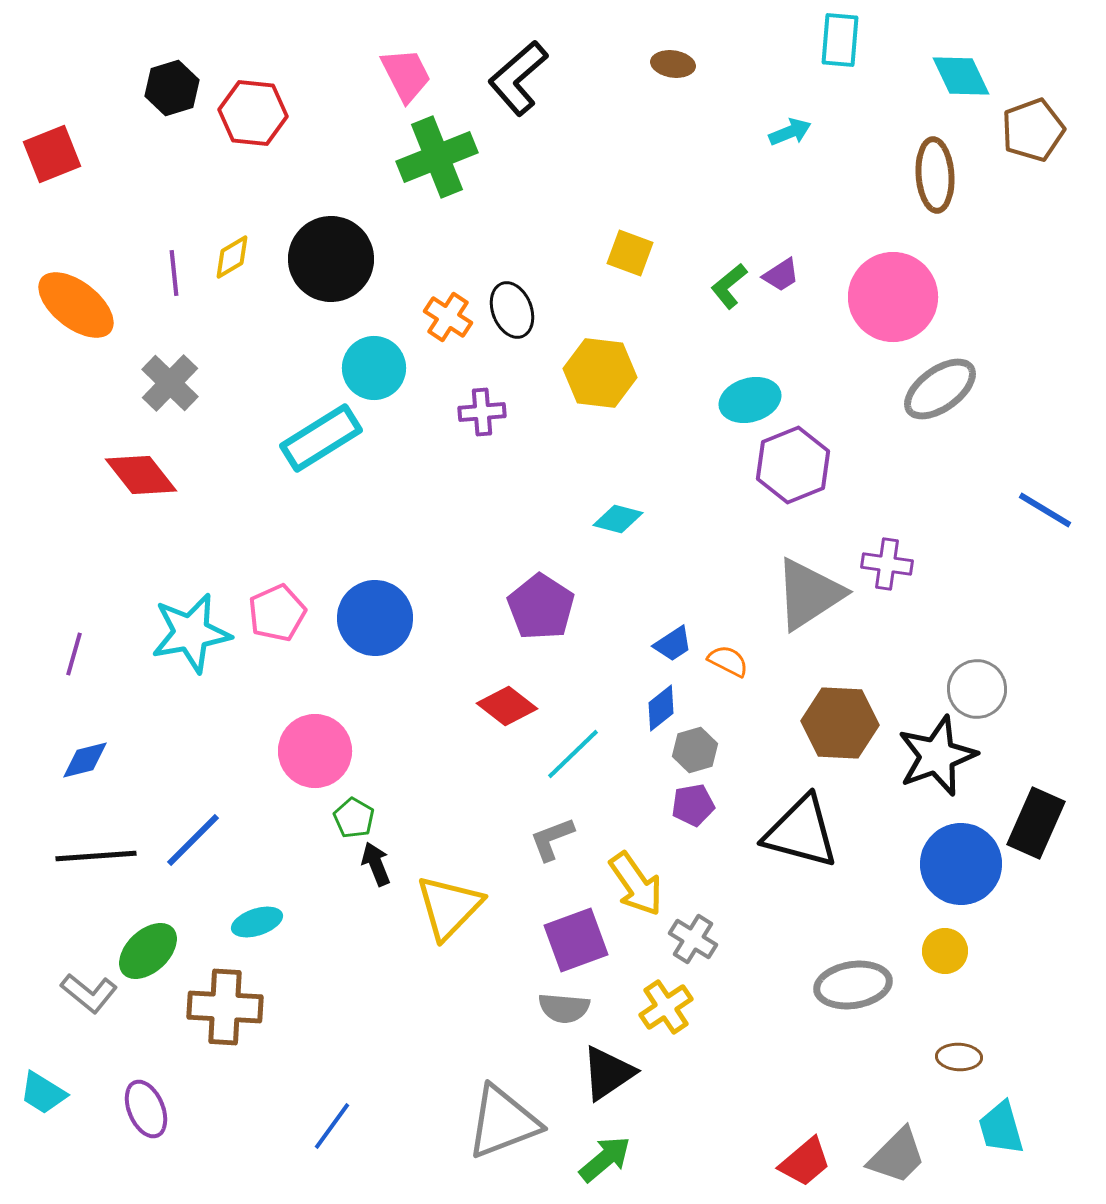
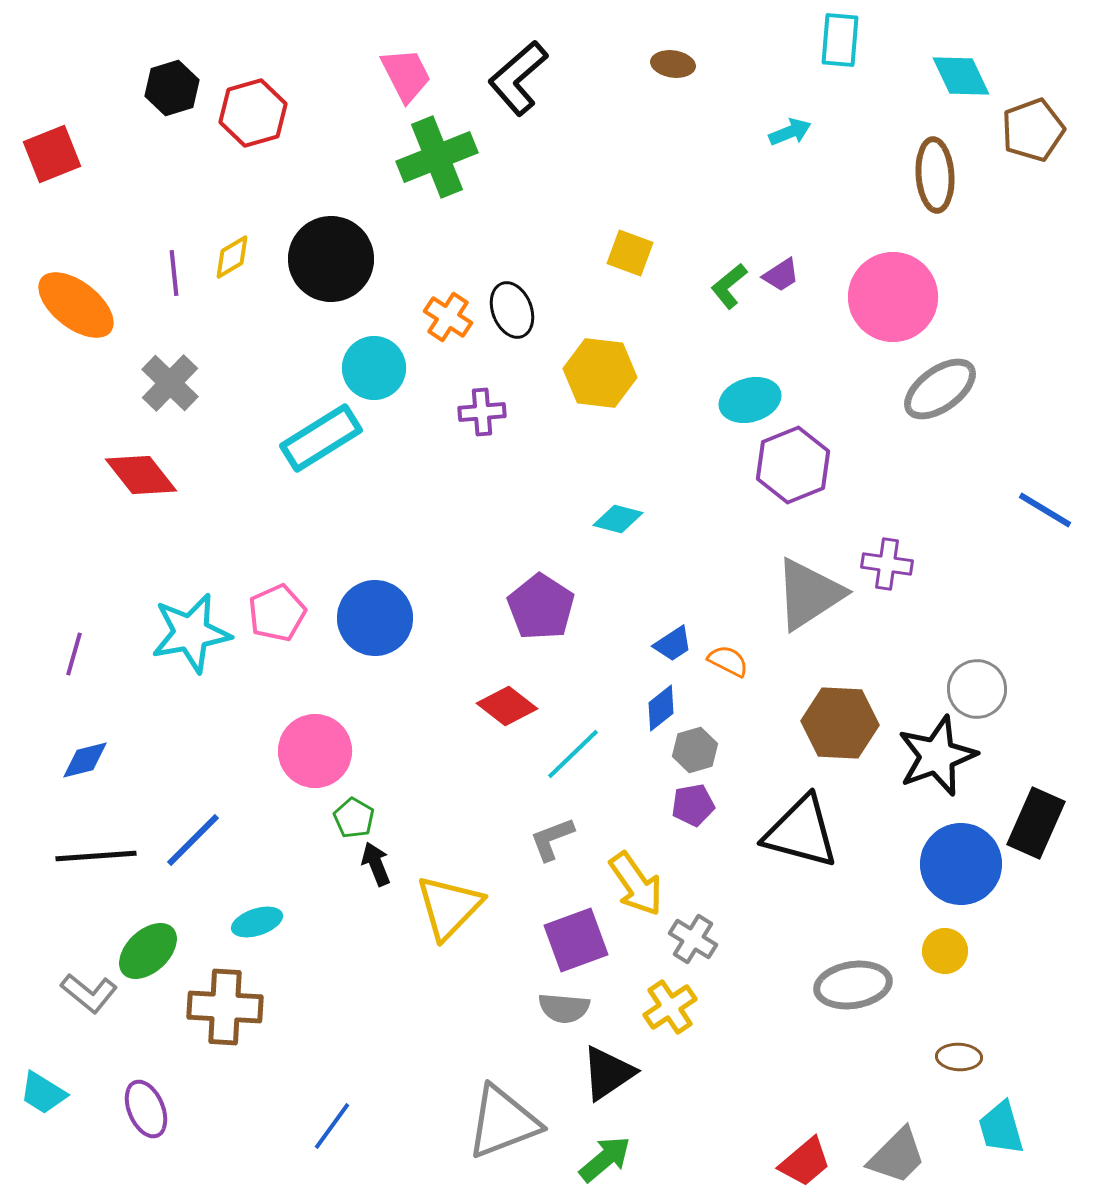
red hexagon at (253, 113): rotated 22 degrees counterclockwise
yellow cross at (666, 1007): moved 4 px right
